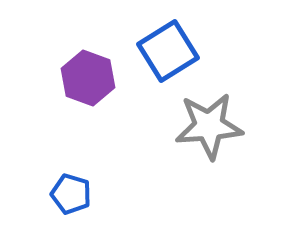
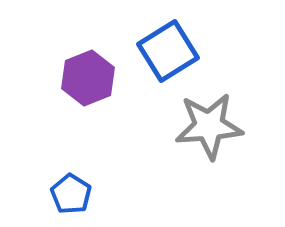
purple hexagon: rotated 18 degrees clockwise
blue pentagon: rotated 15 degrees clockwise
